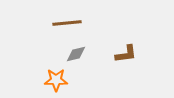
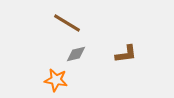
brown line: rotated 36 degrees clockwise
orange star: rotated 10 degrees clockwise
